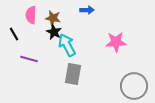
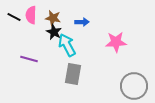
blue arrow: moved 5 px left, 12 px down
black line: moved 17 px up; rotated 32 degrees counterclockwise
